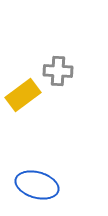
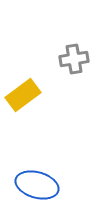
gray cross: moved 16 px right, 12 px up; rotated 12 degrees counterclockwise
